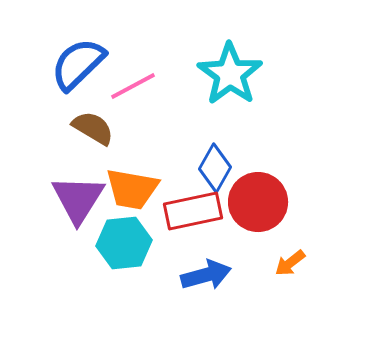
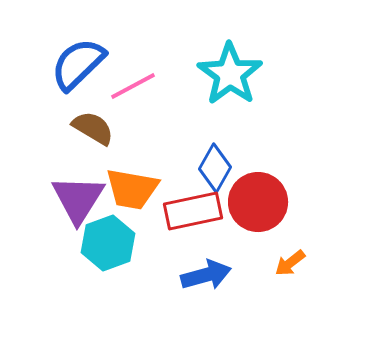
cyan hexagon: moved 16 px left; rotated 14 degrees counterclockwise
